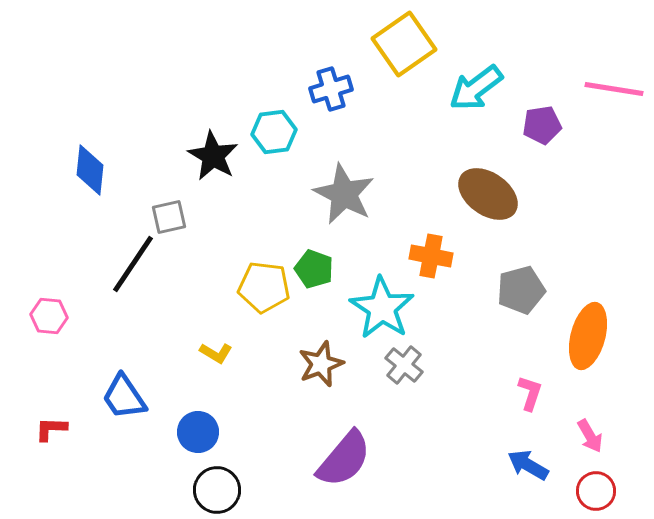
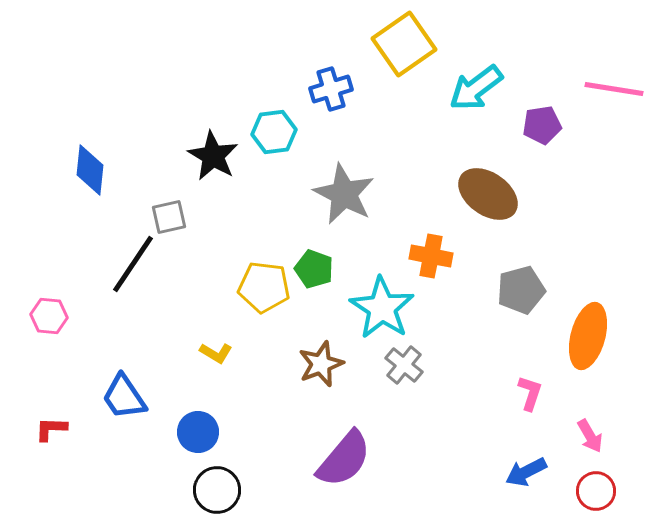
blue arrow: moved 2 px left, 7 px down; rotated 57 degrees counterclockwise
